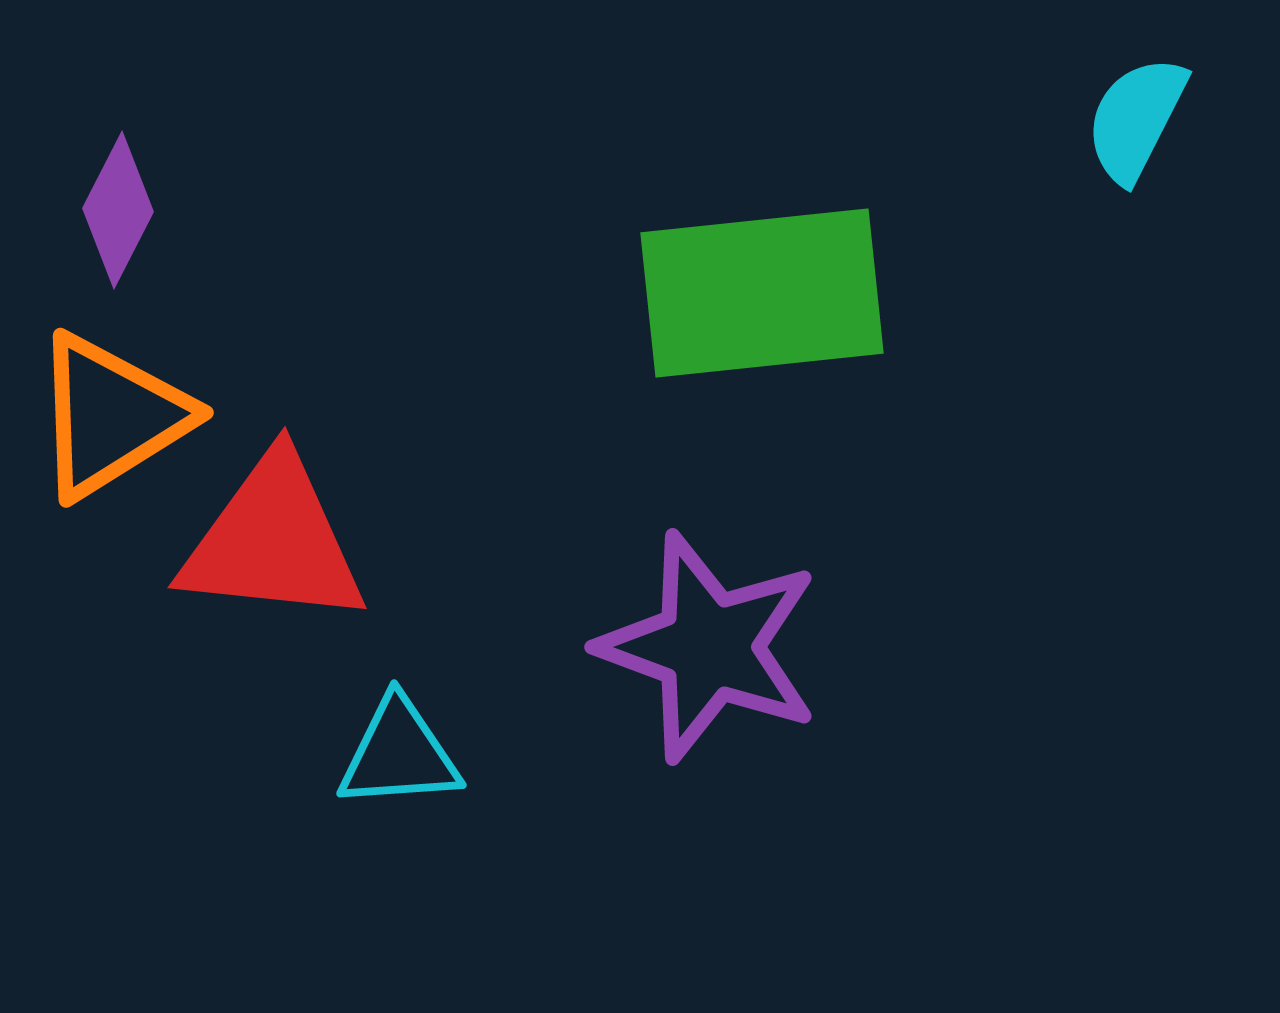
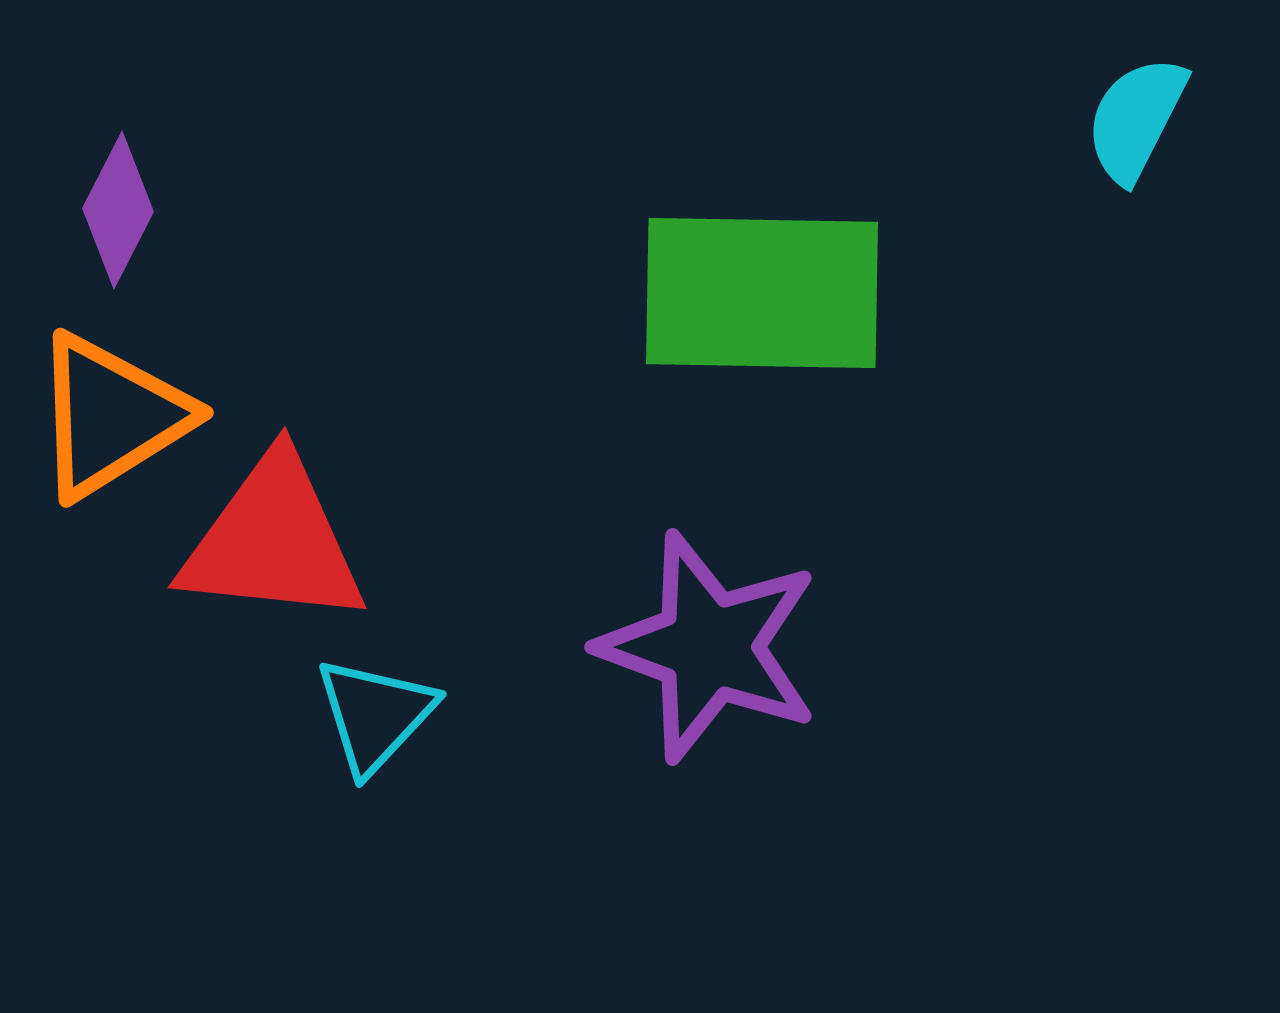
green rectangle: rotated 7 degrees clockwise
cyan triangle: moved 24 px left, 39 px up; rotated 43 degrees counterclockwise
